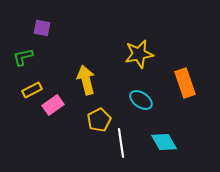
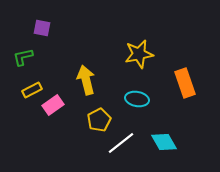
cyan ellipse: moved 4 px left, 1 px up; rotated 25 degrees counterclockwise
white line: rotated 60 degrees clockwise
